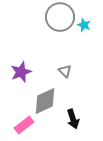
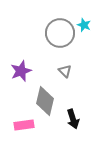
gray circle: moved 16 px down
purple star: moved 1 px up
gray diamond: rotated 52 degrees counterclockwise
pink rectangle: rotated 30 degrees clockwise
